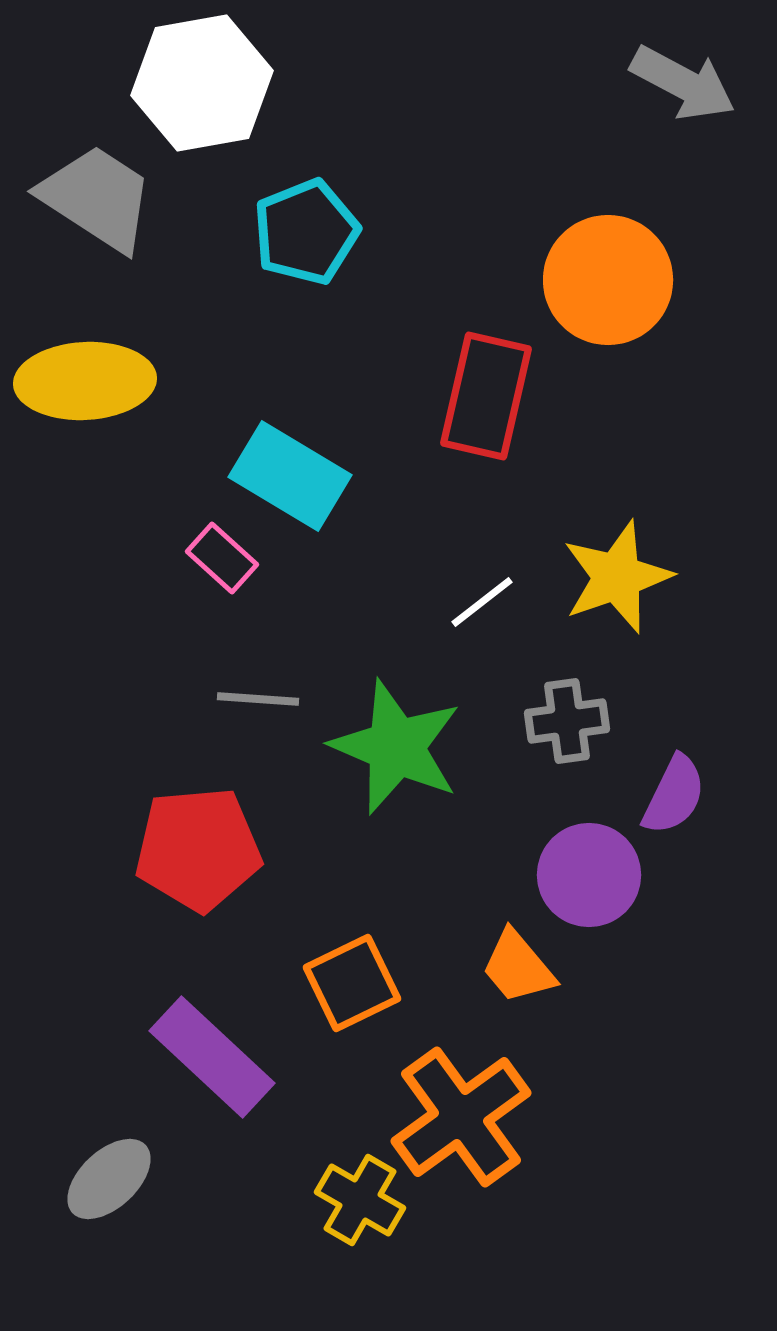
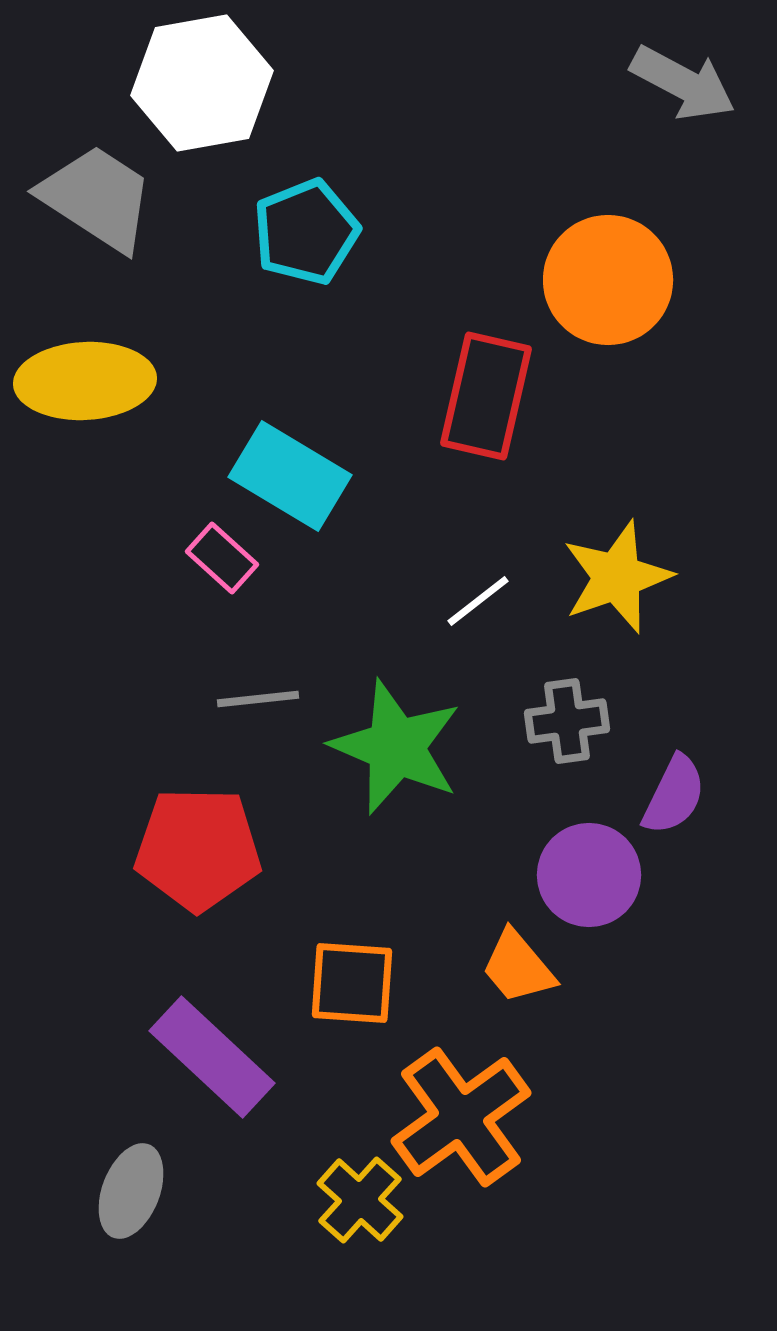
white line: moved 4 px left, 1 px up
gray line: rotated 10 degrees counterclockwise
red pentagon: rotated 6 degrees clockwise
orange square: rotated 30 degrees clockwise
gray ellipse: moved 22 px right, 12 px down; rotated 26 degrees counterclockwise
yellow cross: rotated 12 degrees clockwise
